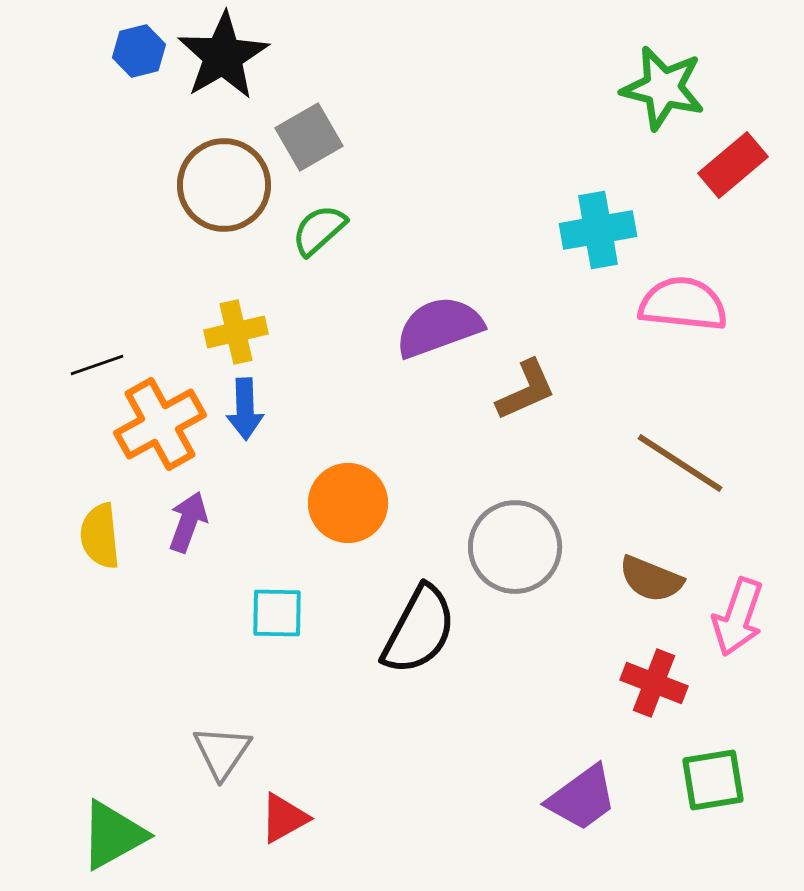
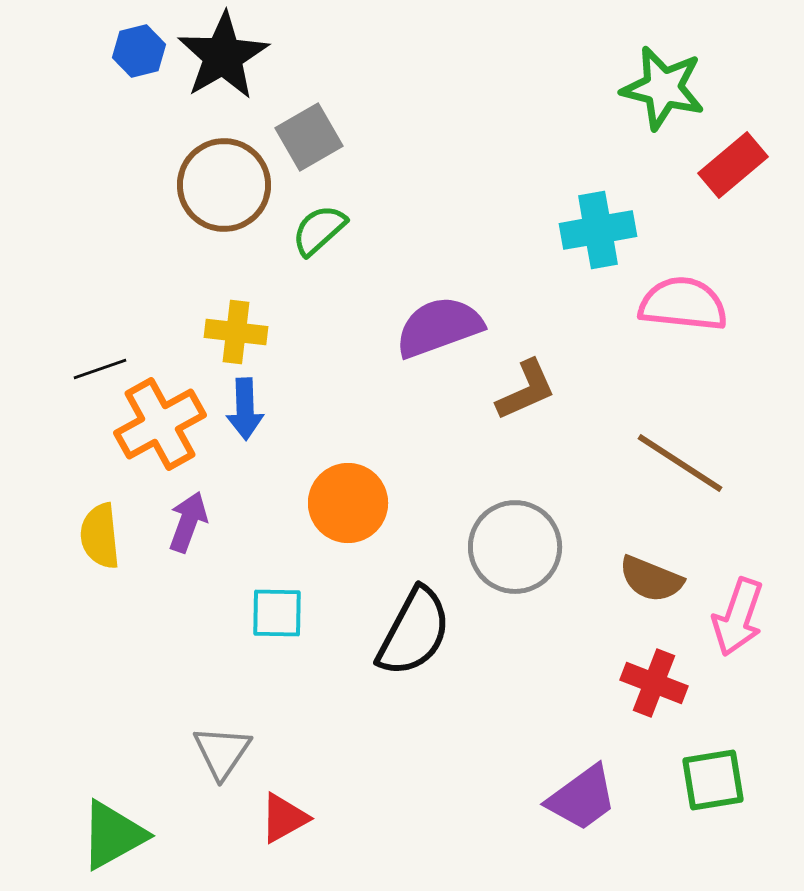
yellow cross: rotated 20 degrees clockwise
black line: moved 3 px right, 4 px down
black semicircle: moved 5 px left, 2 px down
